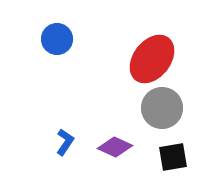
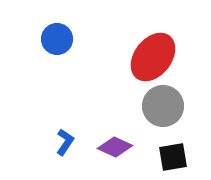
red ellipse: moved 1 px right, 2 px up
gray circle: moved 1 px right, 2 px up
